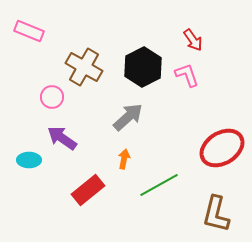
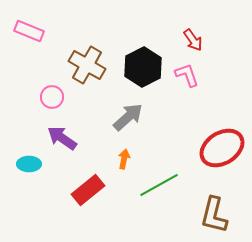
brown cross: moved 3 px right, 2 px up
cyan ellipse: moved 4 px down
brown L-shape: moved 2 px left, 1 px down
